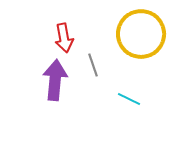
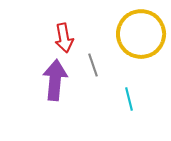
cyan line: rotated 50 degrees clockwise
